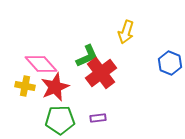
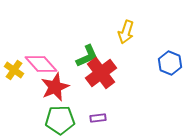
yellow cross: moved 11 px left, 16 px up; rotated 24 degrees clockwise
